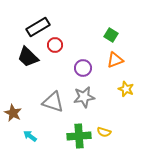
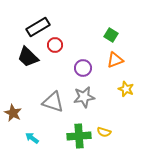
cyan arrow: moved 2 px right, 2 px down
